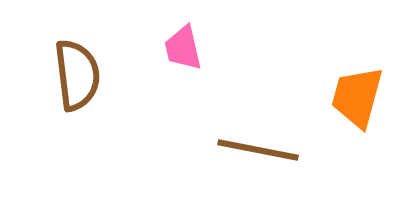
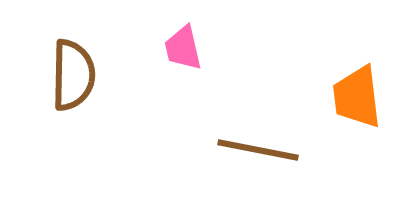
brown semicircle: moved 4 px left; rotated 8 degrees clockwise
orange trapezoid: rotated 22 degrees counterclockwise
